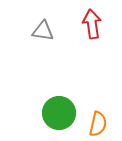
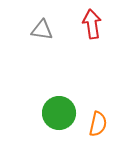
gray triangle: moved 1 px left, 1 px up
